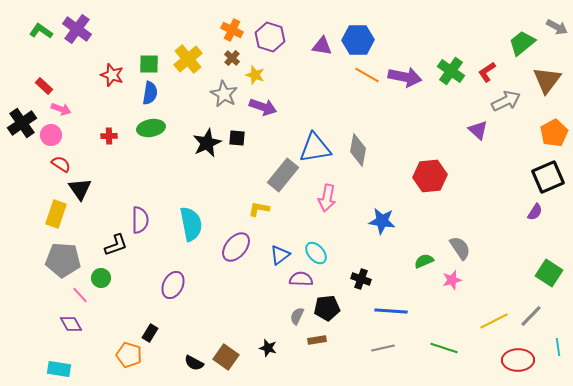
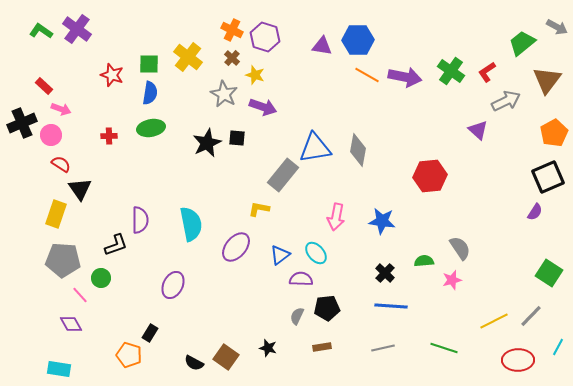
purple hexagon at (270, 37): moved 5 px left
yellow cross at (188, 59): moved 2 px up; rotated 12 degrees counterclockwise
black cross at (22, 123): rotated 12 degrees clockwise
pink arrow at (327, 198): moved 9 px right, 19 px down
green semicircle at (424, 261): rotated 18 degrees clockwise
black cross at (361, 279): moved 24 px right, 6 px up; rotated 24 degrees clockwise
blue line at (391, 311): moved 5 px up
brown rectangle at (317, 340): moved 5 px right, 7 px down
cyan line at (558, 347): rotated 36 degrees clockwise
